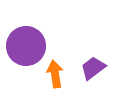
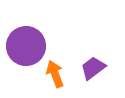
orange arrow: rotated 12 degrees counterclockwise
